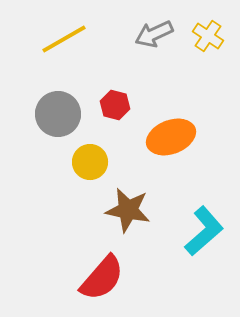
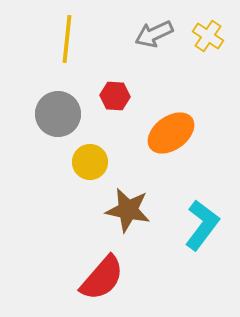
yellow line: moved 3 px right; rotated 54 degrees counterclockwise
red hexagon: moved 9 px up; rotated 12 degrees counterclockwise
orange ellipse: moved 4 px up; rotated 15 degrees counterclockwise
cyan L-shape: moved 2 px left, 6 px up; rotated 12 degrees counterclockwise
